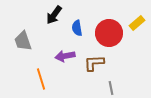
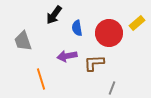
purple arrow: moved 2 px right
gray line: moved 1 px right; rotated 32 degrees clockwise
